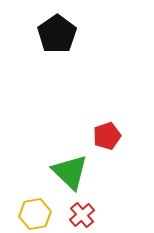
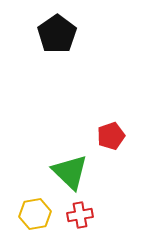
red pentagon: moved 4 px right
red cross: moved 2 px left; rotated 30 degrees clockwise
